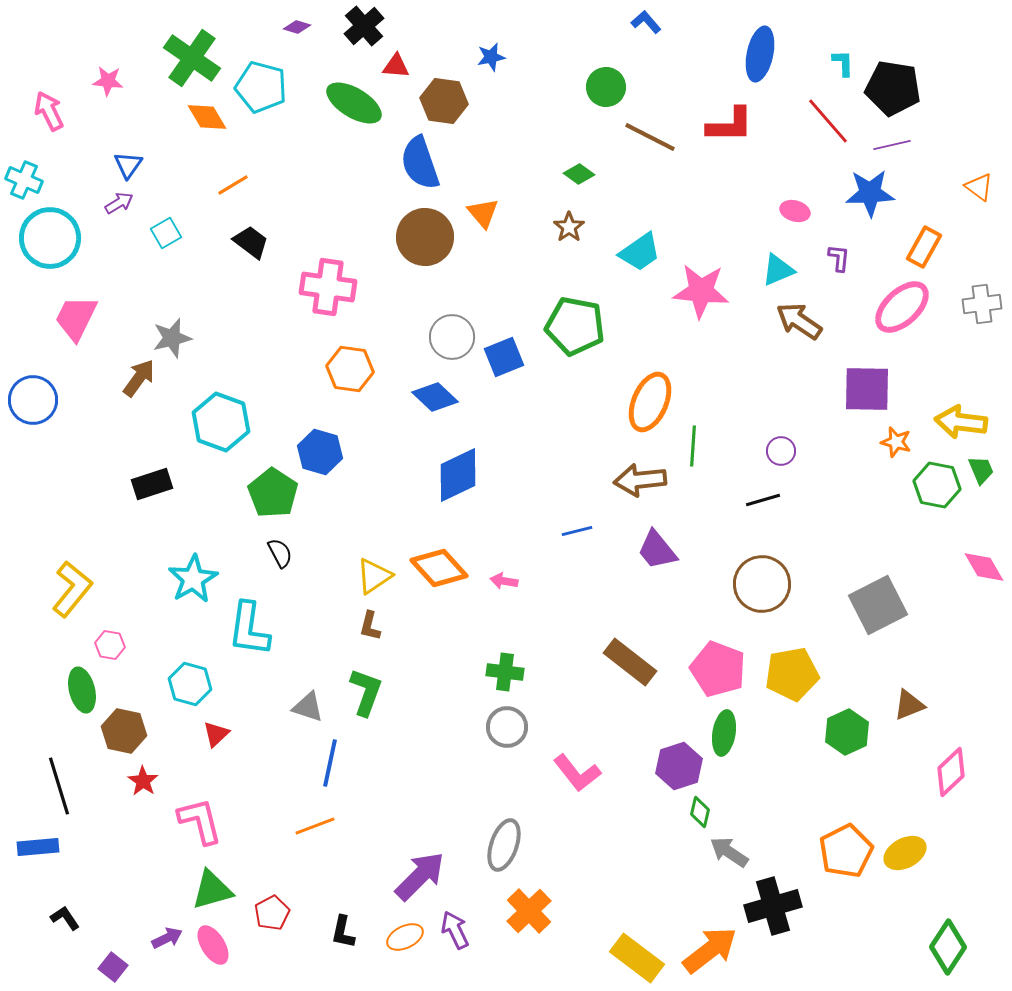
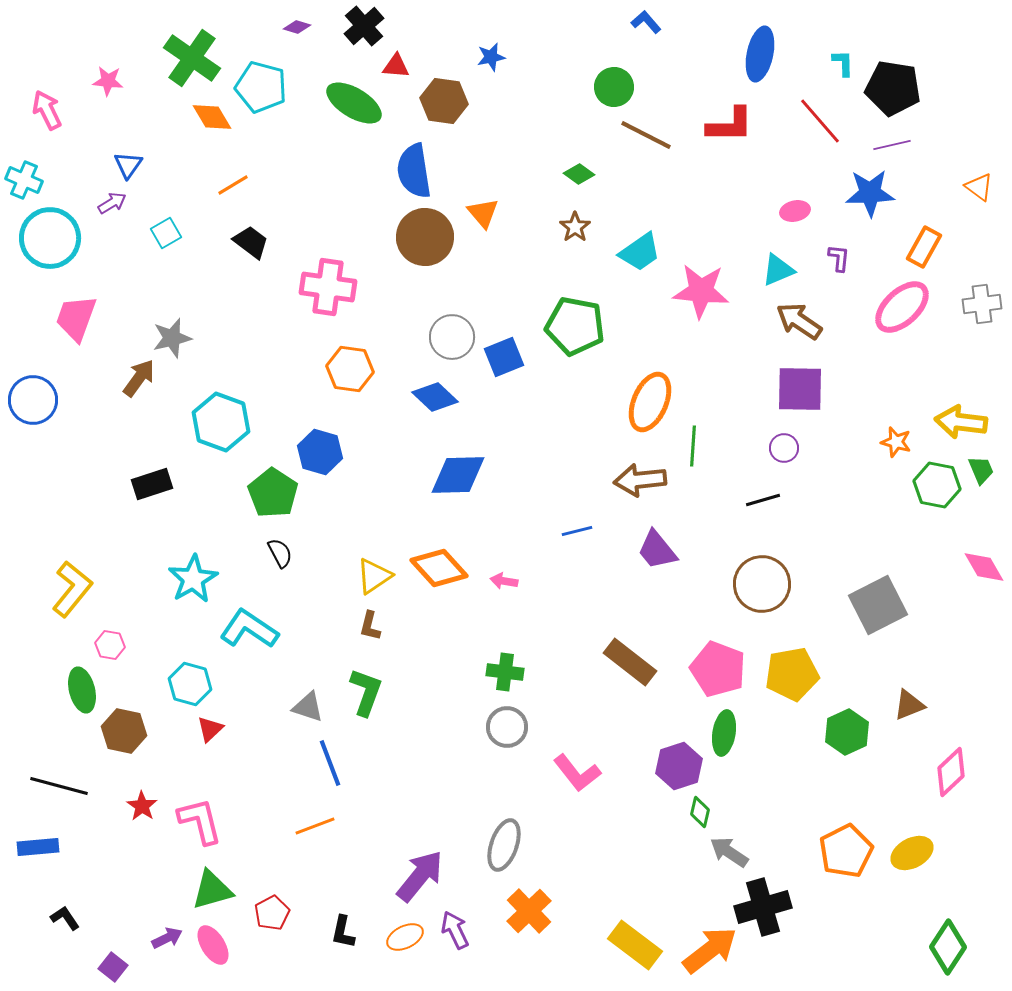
green circle at (606, 87): moved 8 px right
pink arrow at (49, 111): moved 2 px left, 1 px up
orange diamond at (207, 117): moved 5 px right
red line at (828, 121): moved 8 px left
brown line at (650, 137): moved 4 px left, 2 px up
blue semicircle at (420, 163): moved 6 px left, 8 px down; rotated 10 degrees clockwise
purple arrow at (119, 203): moved 7 px left
pink ellipse at (795, 211): rotated 28 degrees counterclockwise
brown star at (569, 227): moved 6 px right
pink trapezoid at (76, 318): rotated 6 degrees counterclockwise
purple square at (867, 389): moved 67 px left
purple circle at (781, 451): moved 3 px right, 3 px up
blue diamond at (458, 475): rotated 24 degrees clockwise
cyan L-shape at (249, 629): rotated 116 degrees clockwise
red triangle at (216, 734): moved 6 px left, 5 px up
blue line at (330, 763): rotated 33 degrees counterclockwise
red star at (143, 781): moved 1 px left, 25 px down
black line at (59, 786): rotated 58 degrees counterclockwise
yellow ellipse at (905, 853): moved 7 px right
purple arrow at (420, 876): rotated 6 degrees counterclockwise
black cross at (773, 906): moved 10 px left, 1 px down
yellow rectangle at (637, 958): moved 2 px left, 13 px up
